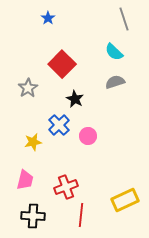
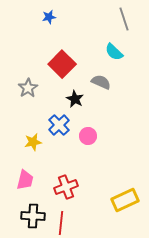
blue star: moved 1 px right, 1 px up; rotated 24 degrees clockwise
gray semicircle: moved 14 px left; rotated 42 degrees clockwise
red line: moved 20 px left, 8 px down
